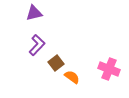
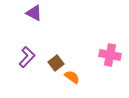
purple triangle: rotated 42 degrees clockwise
purple L-shape: moved 10 px left, 12 px down
pink cross: moved 1 px right, 14 px up; rotated 10 degrees counterclockwise
